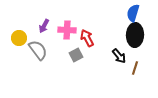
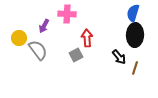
pink cross: moved 16 px up
red arrow: rotated 24 degrees clockwise
black arrow: moved 1 px down
